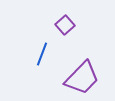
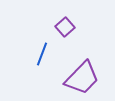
purple square: moved 2 px down
